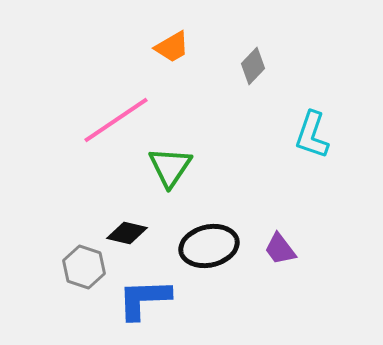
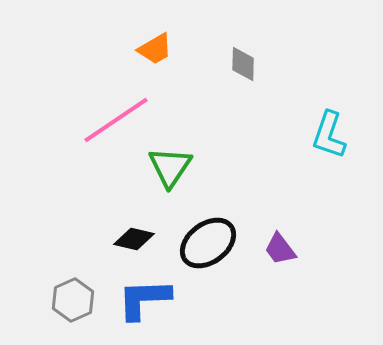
orange trapezoid: moved 17 px left, 2 px down
gray diamond: moved 10 px left, 2 px up; rotated 42 degrees counterclockwise
cyan L-shape: moved 17 px right
black diamond: moved 7 px right, 6 px down
black ellipse: moved 1 px left, 3 px up; rotated 24 degrees counterclockwise
gray hexagon: moved 11 px left, 33 px down; rotated 18 degrees clockwise
